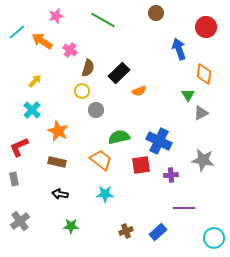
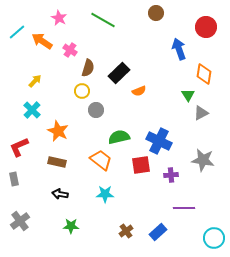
pink star: moved 3 px right, 2 px down; rotated 28 degrees counterclockwise
brown cross: rotated 16 degrees counterclockwise
